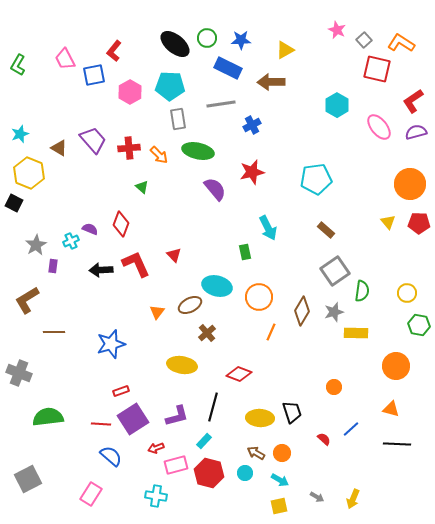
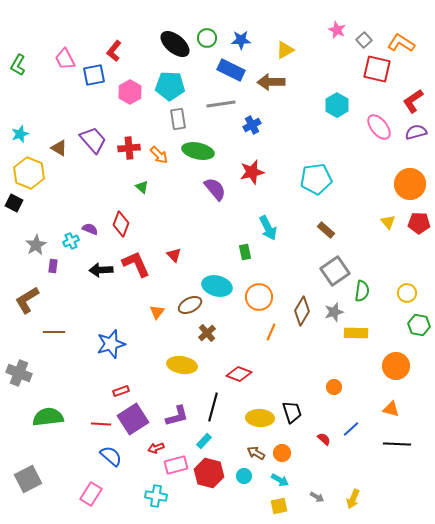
blue rectangle at (228, 68): moved 3 px right, 2 px down
cyan circle at (245, 473): moved 1 px left, 3 px down
